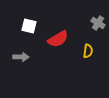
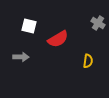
yellow semicircle: moved 10 px down
